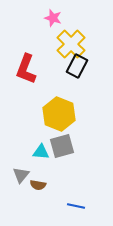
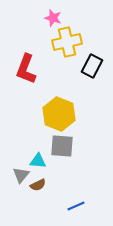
yellow cross: moved 4 px left, 2 px up; rotated 32 degrees clockwise
black rectangle: moved 15 px right
gray square: rotated 20 degrees clockwise
cyan triangle: moved 3 px left, 9 px down
brown semicircle: rotated 35 degrees counterclockwise
blue line: rotated 36 degrees counterclockwise
